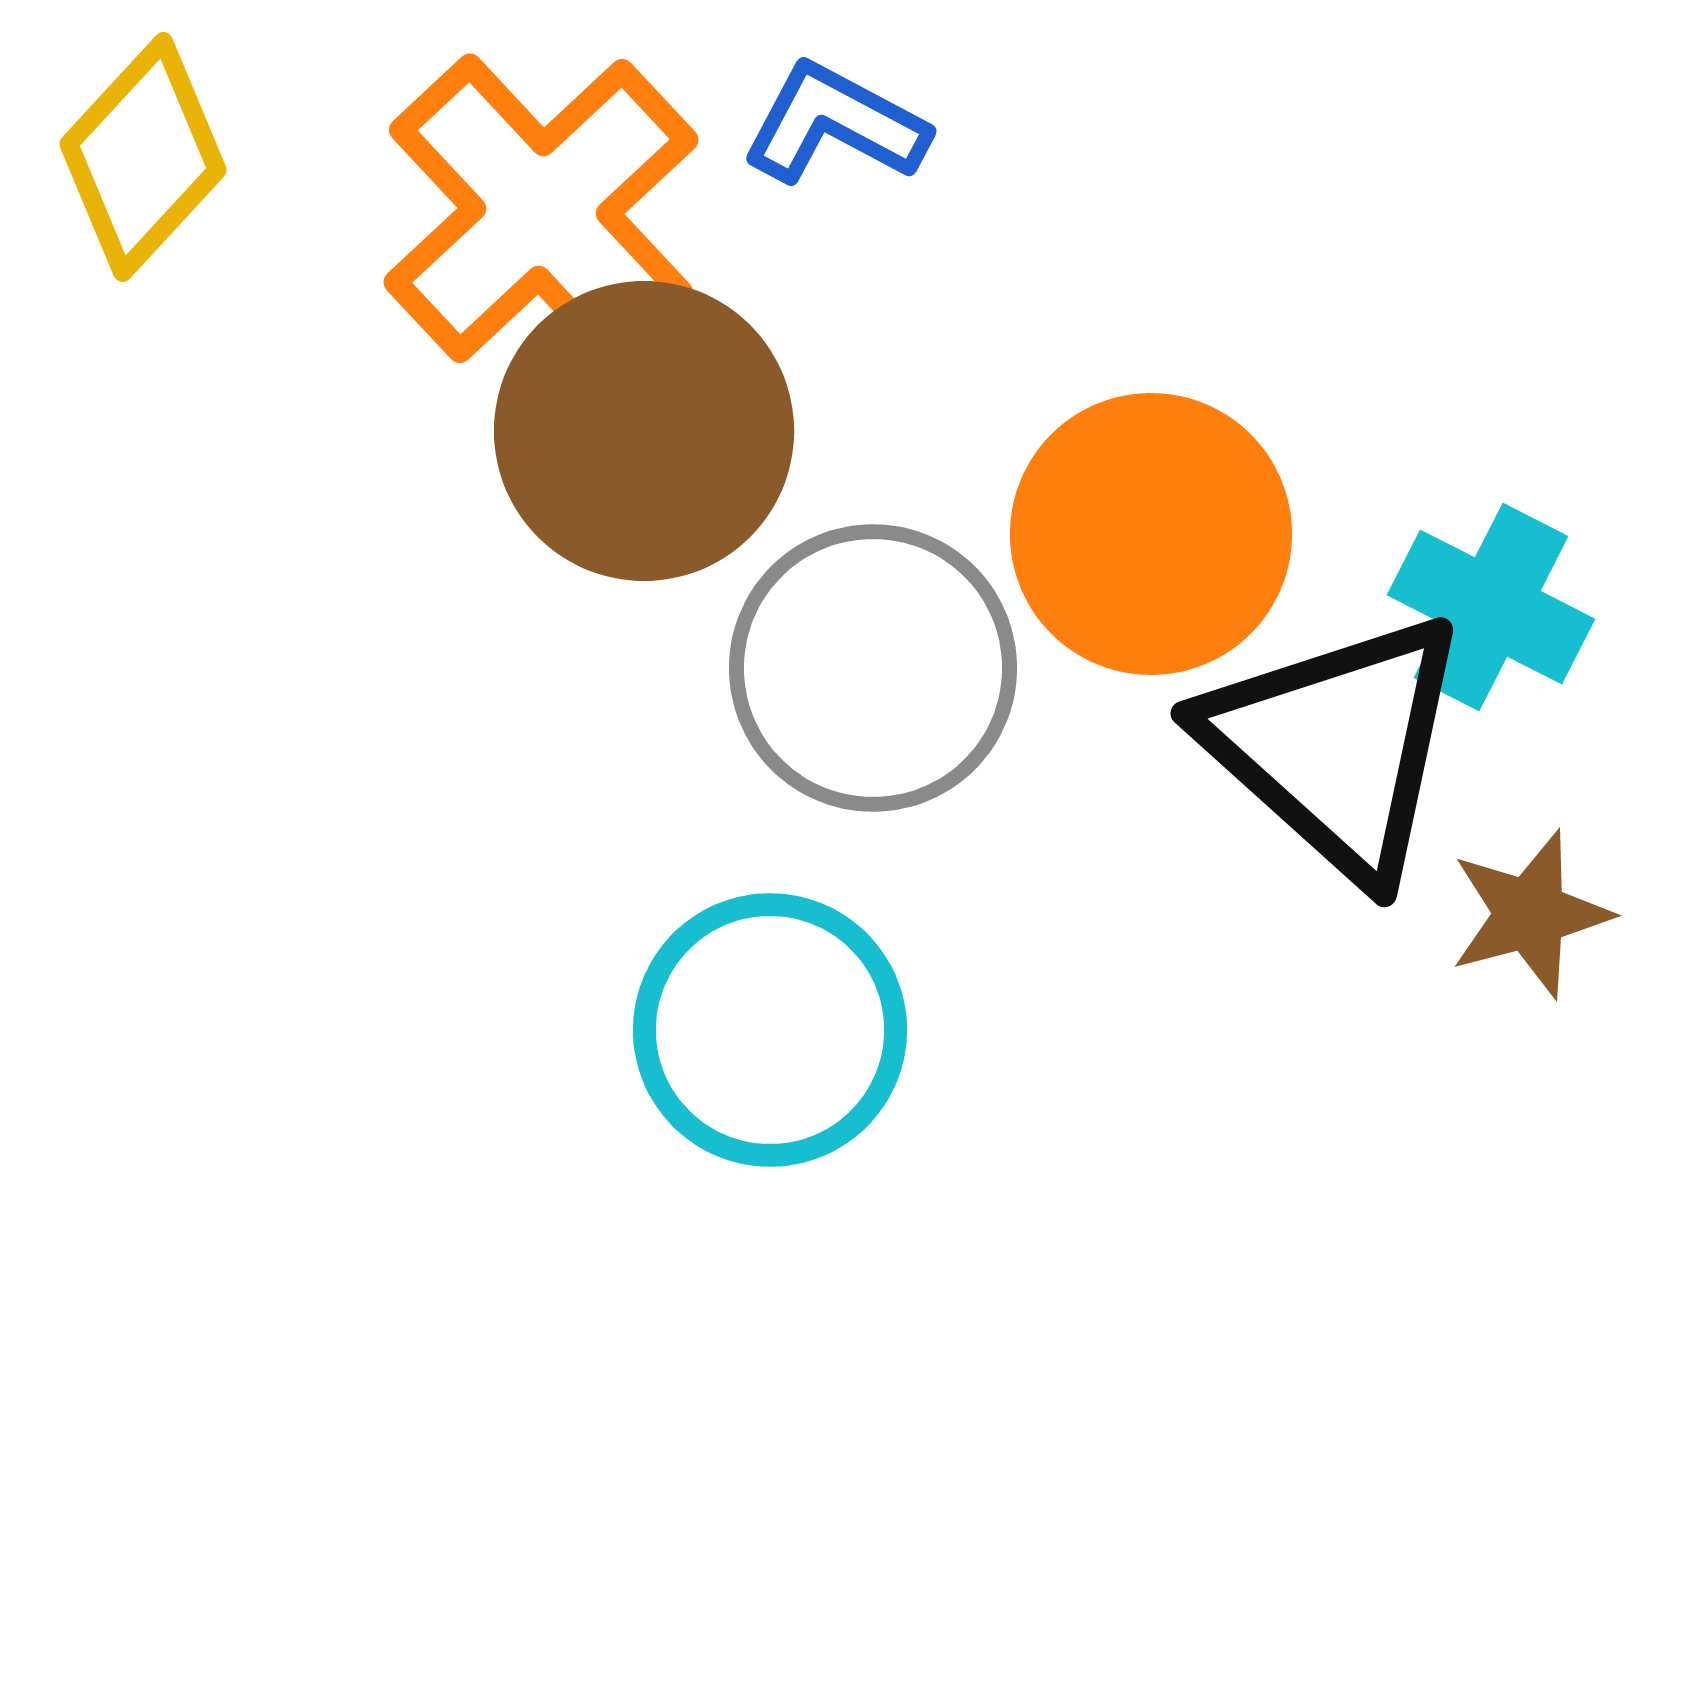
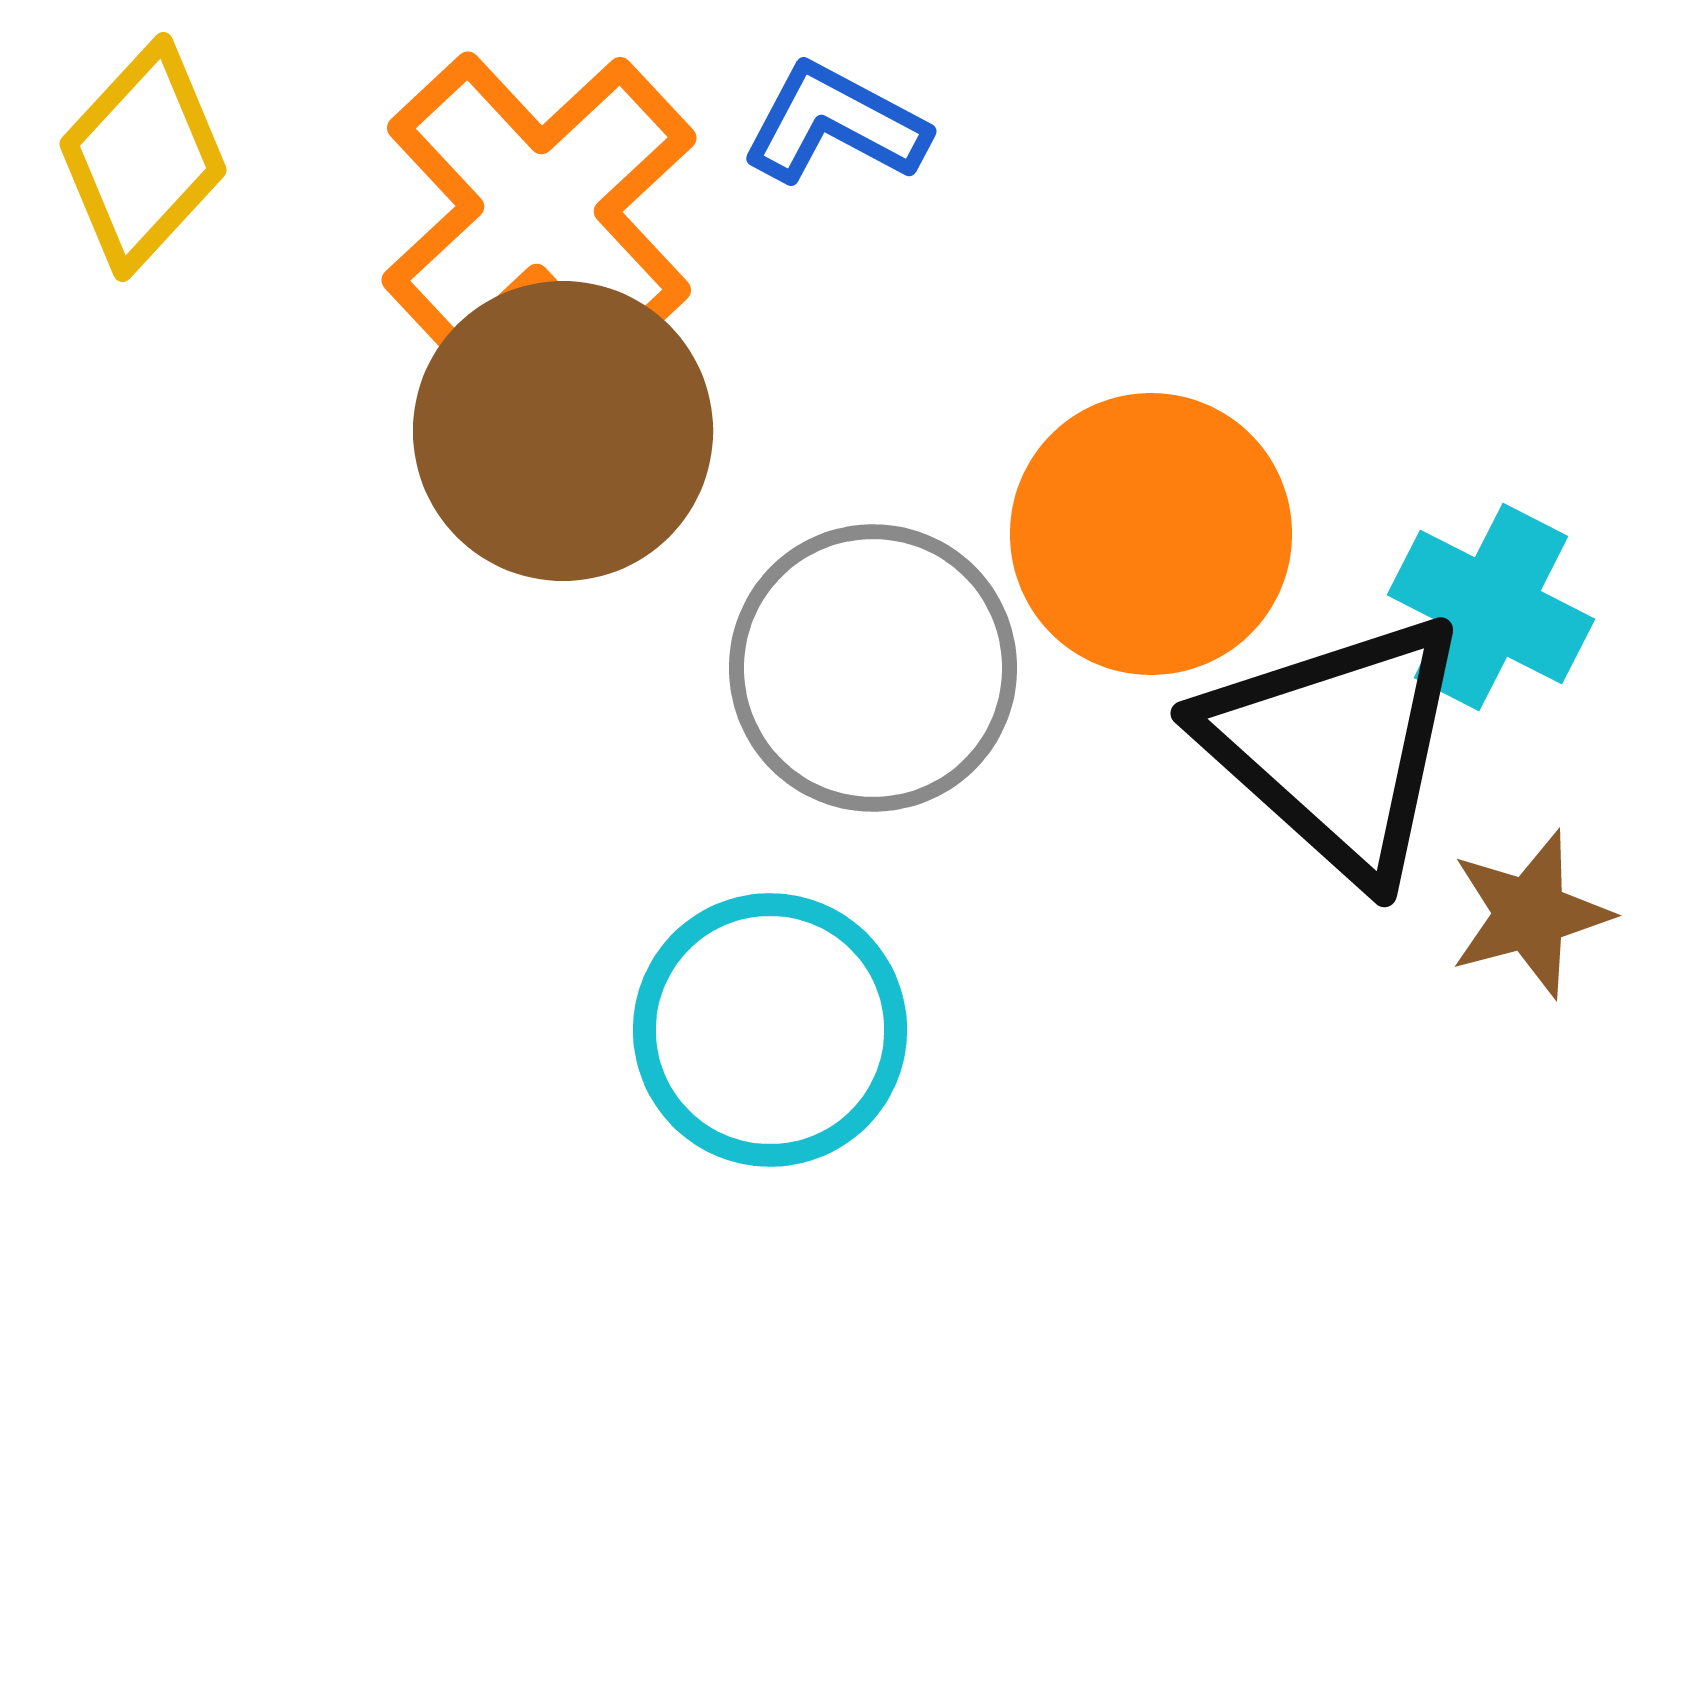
orange cross: moved 2 px left, 2 px up
brown circle: moved 81 px left
